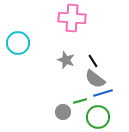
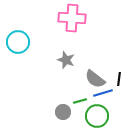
cyan circle: moved 1 px up
black line: moved 26 px right, 18 px down; rotated 40 degrees clockwise
green circle: moved 1 px left, 1 px up
